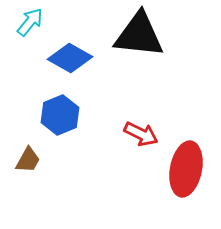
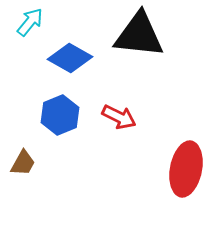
red arrow: moved 22 px left, 17 px up
brown trapezoid: moved 5 px left, 3 px down
